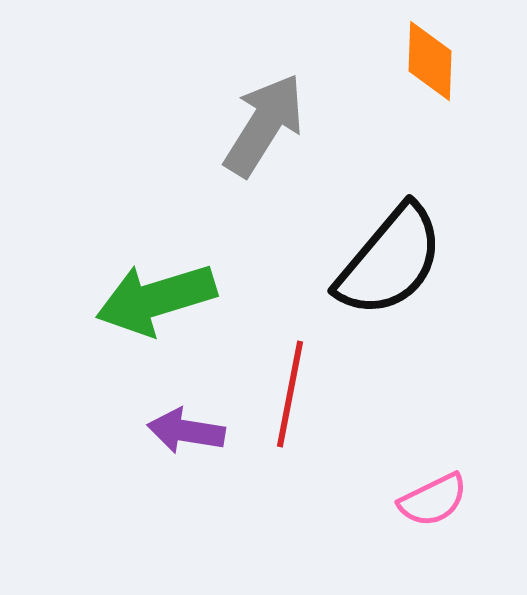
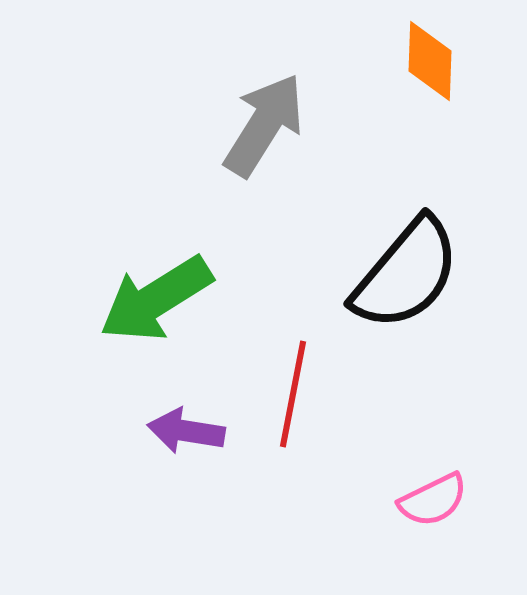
black semicircle: moved 16 px right, 13 px down
green arrow: rotated 15 degrees counterclockwise
red line: moved 3 px right
